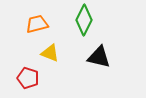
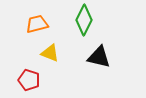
red pentagon: moved 1 px right, 2 px down
